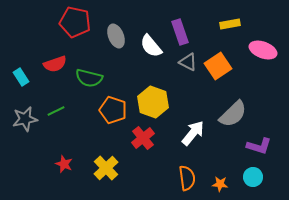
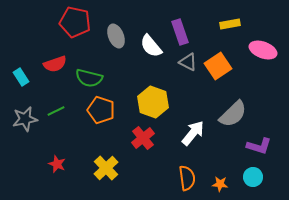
orange pentagon: moved 12 px left
red star: moved 7 px left
